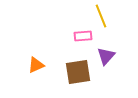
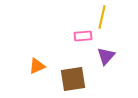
yellow line: moved 1 px right, 1 px down; rotated 35 degrees clockwise
orange triangle: moved 1 px right, 1 px down
brown square: moved 5 px left, 7 px down
